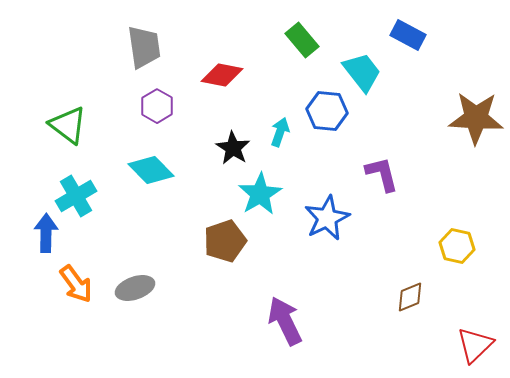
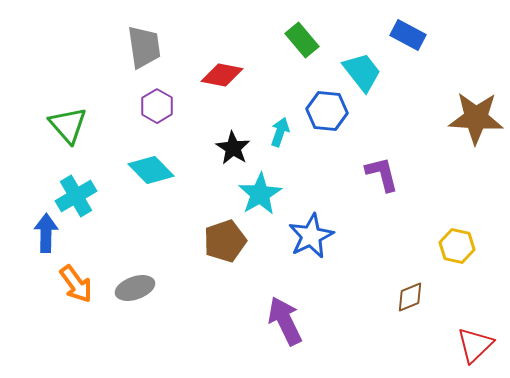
green triangle: rotated 12 degrees clockwise
blue star: moved 16 px left, 18 px down
